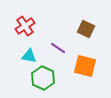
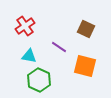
purple line: moved 1 px right, 1 px up
green hexagon: moved 4 px left, 2 px down
